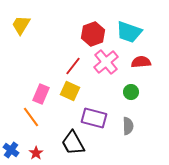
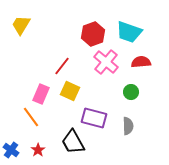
pink cross: rotated 10 degrees counterclockwise
red line: moved 11 px left
black trapezoid: moved 1 px up
red star: moved 2 px right, 3 px up
